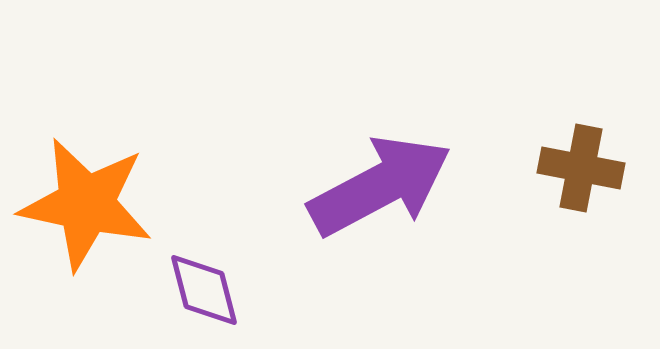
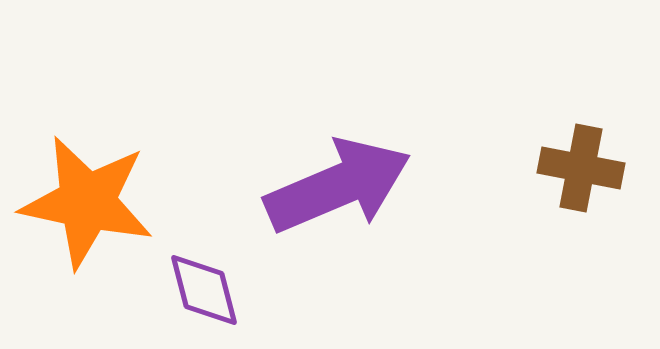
purple arrow: moved 42 px left; rotated 5 degrees clockwise
orange star: moved 1 px right, 2 px up
